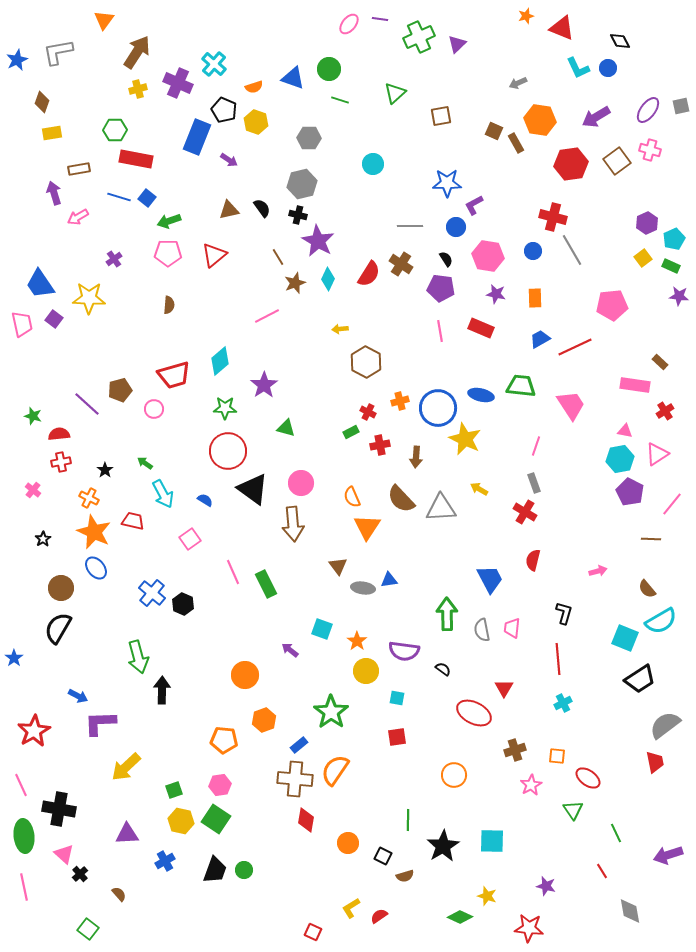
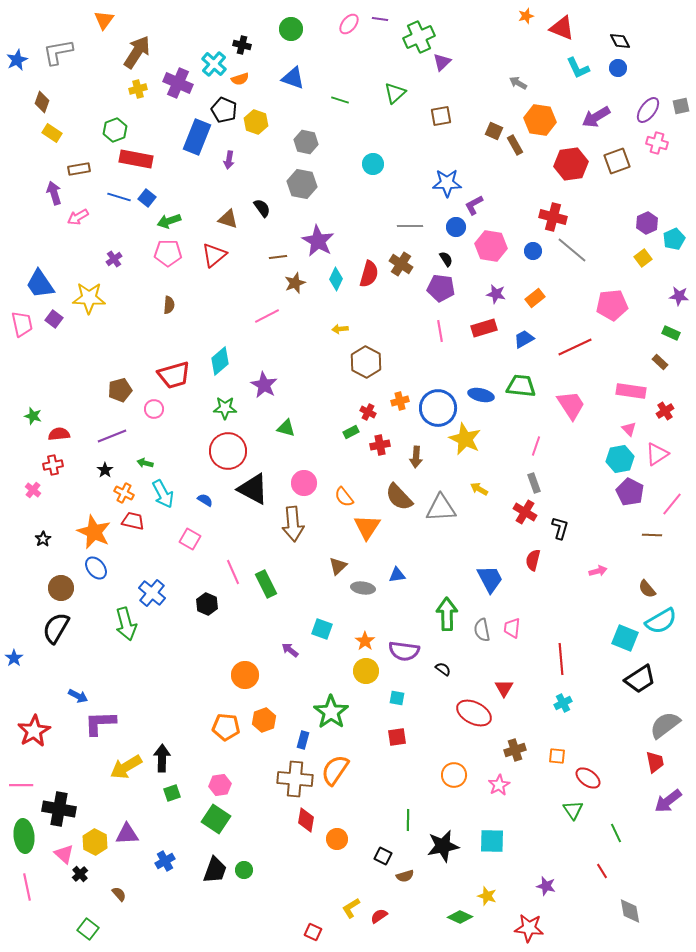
purple triangle at (457, 44): moved 15 px left, 18 px down
blue circle at (608, 68): moved 10 px right
green circle at (329, 69): moved 38 px left, 40 px up
gray arrow at (518, 83): rotated 54 degrees clockwise
orange semicircle at (254, 87): moved 14 px left, 8 px up
green hexagon at (115, 130): rotated 20 degrees counterclockwise
yellow rectangle at (52, 133): rotated 42 degrees clockwise
gray hexagon at (309, 138): moved 3 px left, 4 px down; rotated 10 degrees clockwise
brown rectangle at (516, 143): moved 1 px left, 2 px down
pink cross at (650, 150): moved 7 px right, 7 px up
purple arrow at (229, 160): rotated 66 degrees clockwise
brown square at (617, 161): rotated 16 degrees clockwise
gray hexagon at (302, 184): rotated 24 degrees clockwise
brown triangle at (229, 210): moved 1 px left, 9 px down; rotated 30 degrees clockwise
black cross at (298, 215): moved 56 px left, 170 px up
gray line at (572, 250): rotated 20 degrees counterclockwise
pink hexagon at (488, 256): moved 3 px right, 10 px up
brown line at (278, 257): rotated 66 degrees counterclockwise
green rectangle at (671, 266): moved 67 px down
red semicircle at (369, 274): rotated 16 degrees counterclockwise
cyan diamond at (328, 279): moved 8 px right
orange rectangle at (535, 298): rotated 54 degrees clockwise
red rectangle at (481, 328): moved 3 px right; rotated 40 degrees counterclockwise
blue trapezoid at (540, 339): moved 16 px left
purple star at (264, 385): rotated 8 degrees counterclockwise
pink rectangle at (635, 385): moved 4 px left, 6 px down
purple line at (87, 404): moved 25 px right, 32 px down; rotated 64 degrees counterclockwise
pink triangle at (625, 431): moved 4 px right, 2 px up; rotated 35 degrees clockwise
red cross at (61, 462): moved 8 px left, 3 px down
green arrow at (145, 463): rotated 21 degrees counterclockwise
pink circle at (301, 483): moved 3 px right
black triangle at (253, 489): rotated 8 degrees counterclockwise
orange semicircle at (352, 497): moved 8 px left; rotated 15 degrees counterclockwise
orange cross at (89, 498): moved 35 px right, 5 px up
brown semicircle at (401, 499): moved 2 px left, 2 px up
pink square at (190, 539): rotated 25 degrees counterclockwise
brown line at (651, 539): moved 1 px right, 4 px up
brown triangle at (338, 566): rotated 24 degrees clockwise
blue triangle at (389, 580): moved 8 px right, 5 px up
black hexagon at (183, 604): moved 24 px right
black L-shape at (564, 613): moved 4 px left, 85 px up
black semicircle at (58, 628): moved 2 px left
orange star at (357, 641): moved 8 px right
green arrow at (138, 657): moved 12 px left, 33 px up
red line at (558, 659): moved 3 px right
black arrow at (162, 690): moved 68 px down
orange pentagon at (224, 740): moved 2 px right, 13 px up
blue rectangle at (299, 745): moved 4 px right, 5 px up; rotated 36 degrees counterclockwise
yellow arrow at (126, 767): rotated 12 degrees clockwise
pink line at (21, 785): rotated 65 degrees counterclockwise
pink star at (531, 785): moved 32 px left
green square at (174, 790): moved 2 px left, 3 px down
yellow hexagon at (181, 821): moved 86 px left, 21 px down; rotated 15 degrees clockwise
orange circle at (348, 843): moved 11 px left, 4 px up
black star at (443, 846): rotated 20 degrees clockwise
purple arrow at (668, 855): moved 54 px up; rotated 20 degrees counterclockwise
pink line at (24, 887): moved 3 px right
